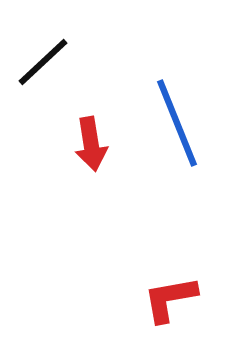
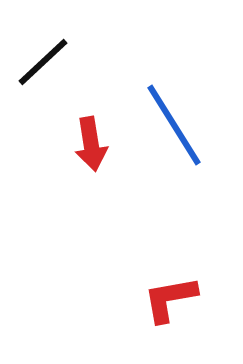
blue line: moved 3 px left, 2 px down; rotated 10 degrees counterclockwise
